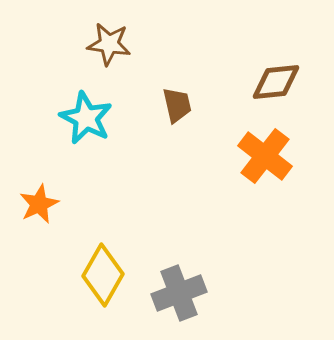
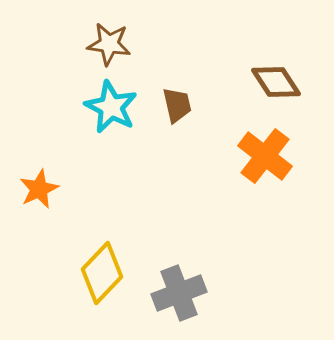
brown diamond: rotated 63 degrees clockwise
cyan star: moved 25 px right, 11 px up
orange star: moved 15 px up
yellow diamond: moved 1 px left, 2 px up; rotated 14 degrees clockwise
